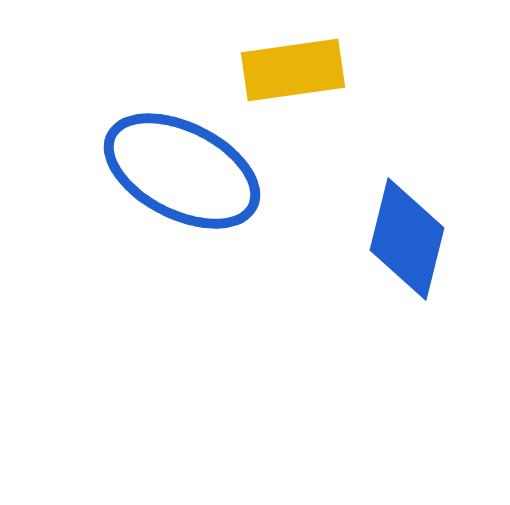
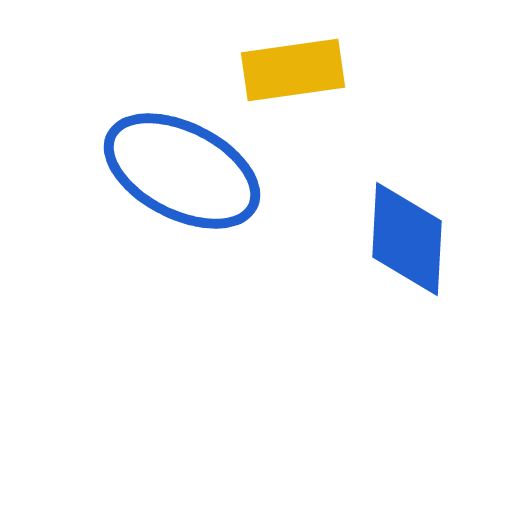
blue diamond: rotated 11 degrees counterclockwise
